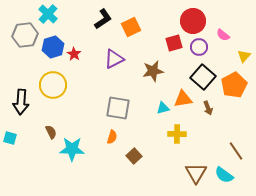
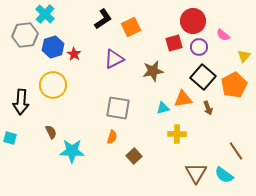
cyan cross: moved 3 px left
cyan star: moved 2 px down
